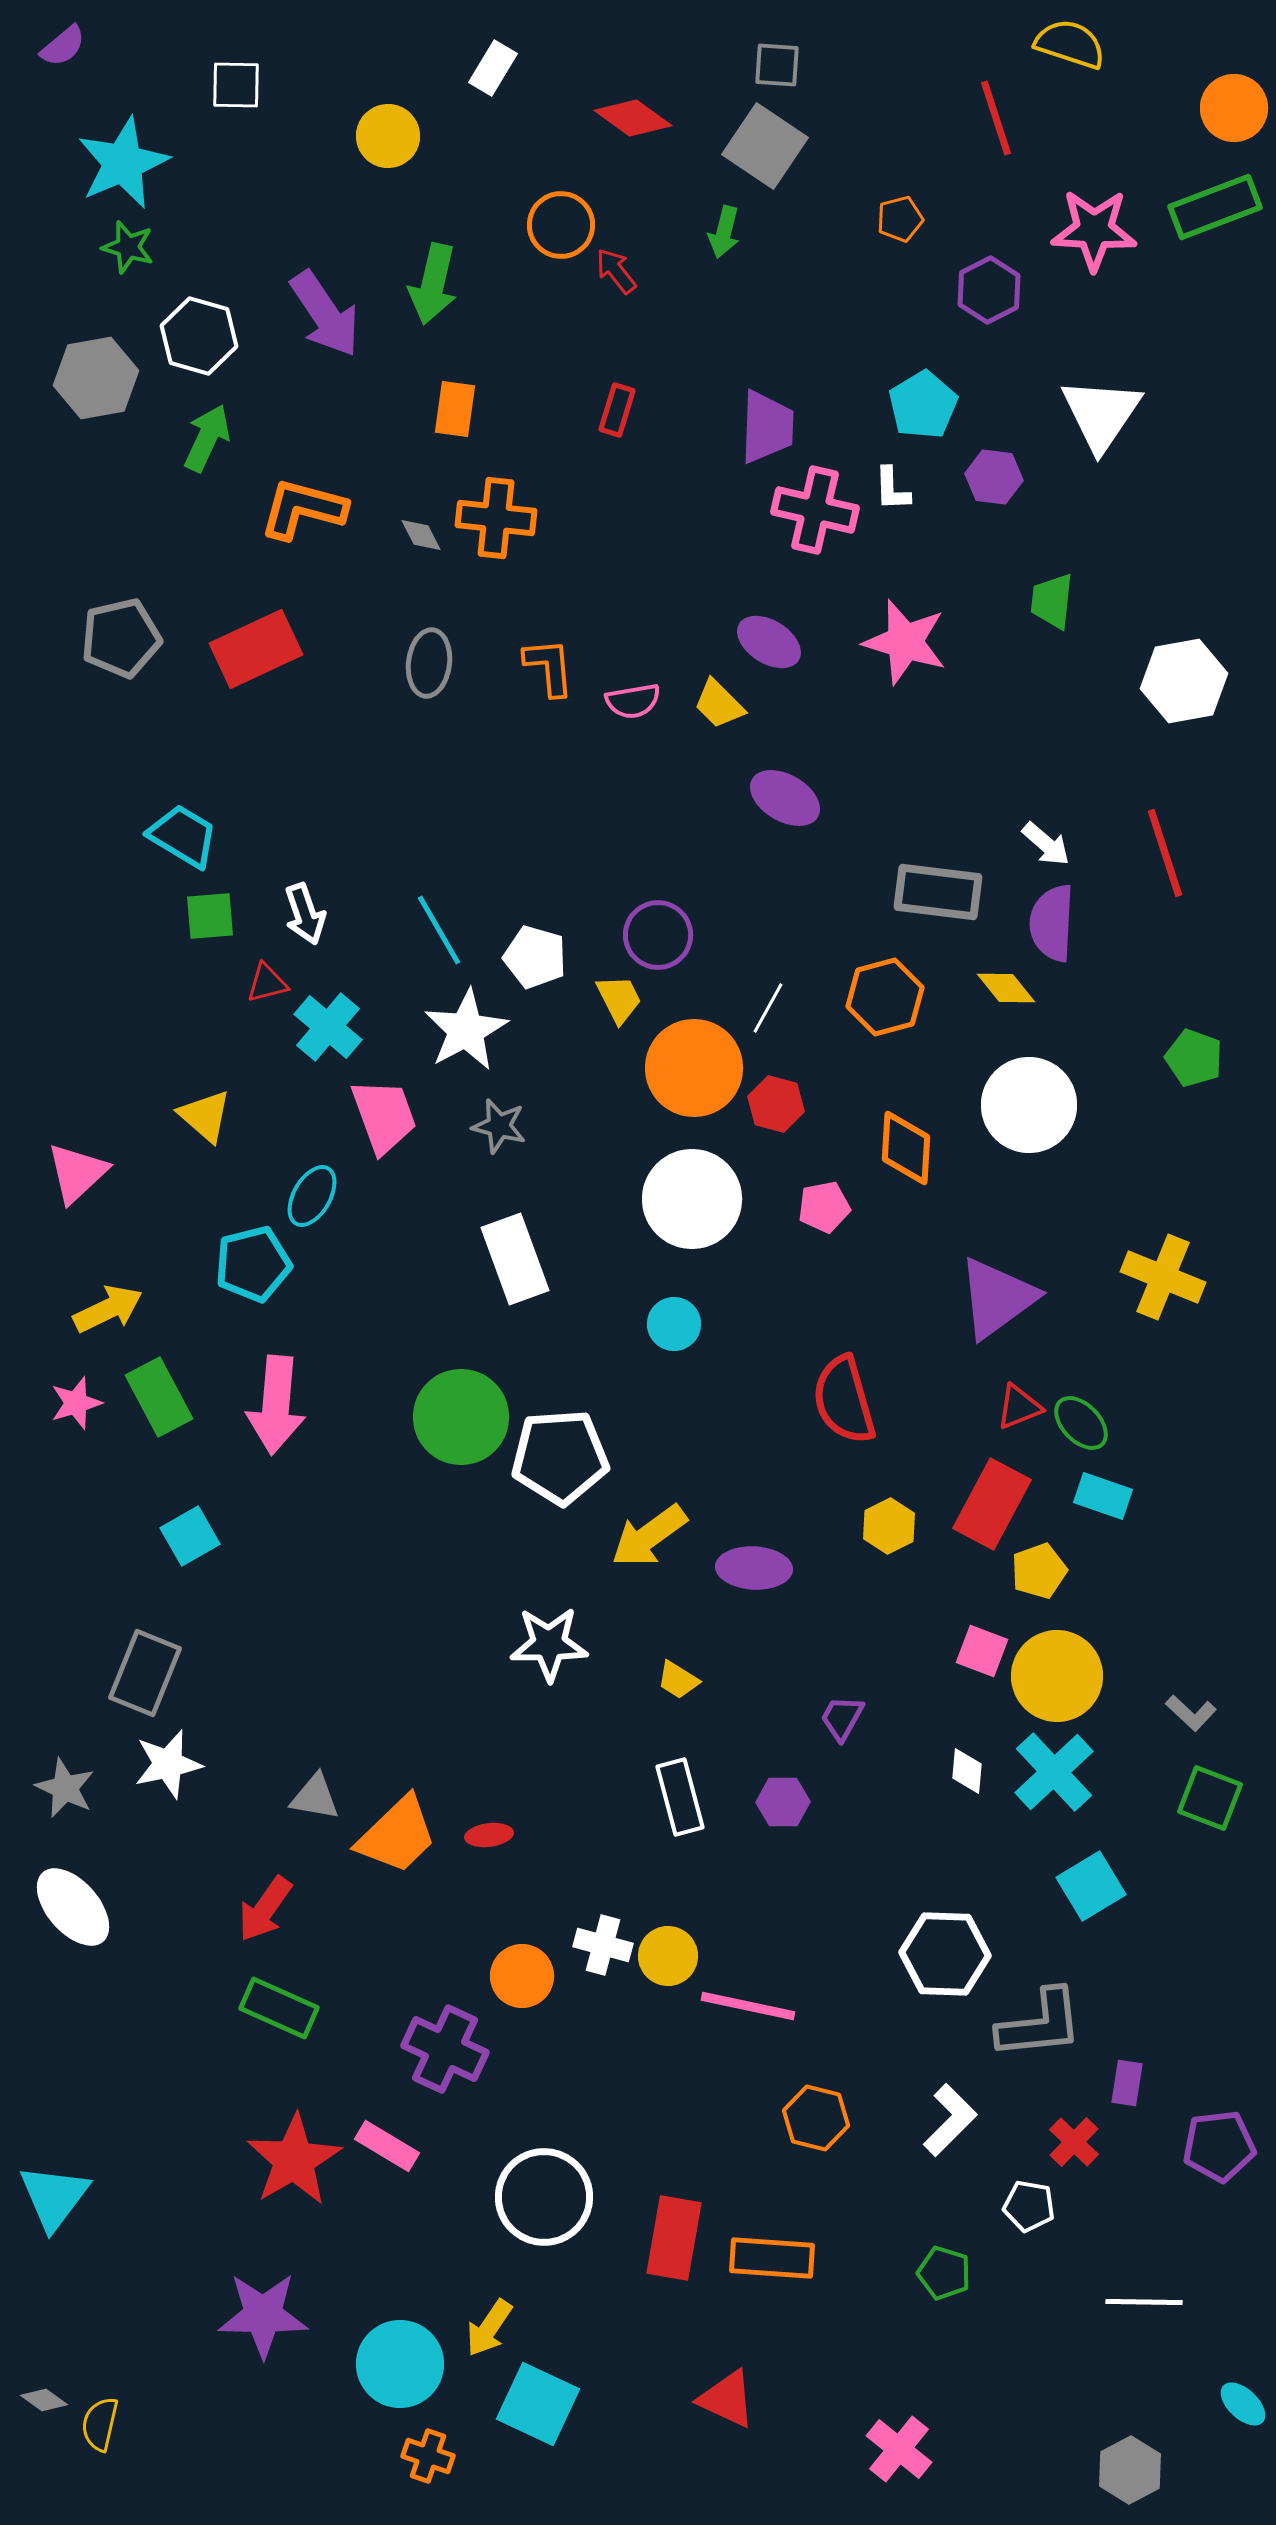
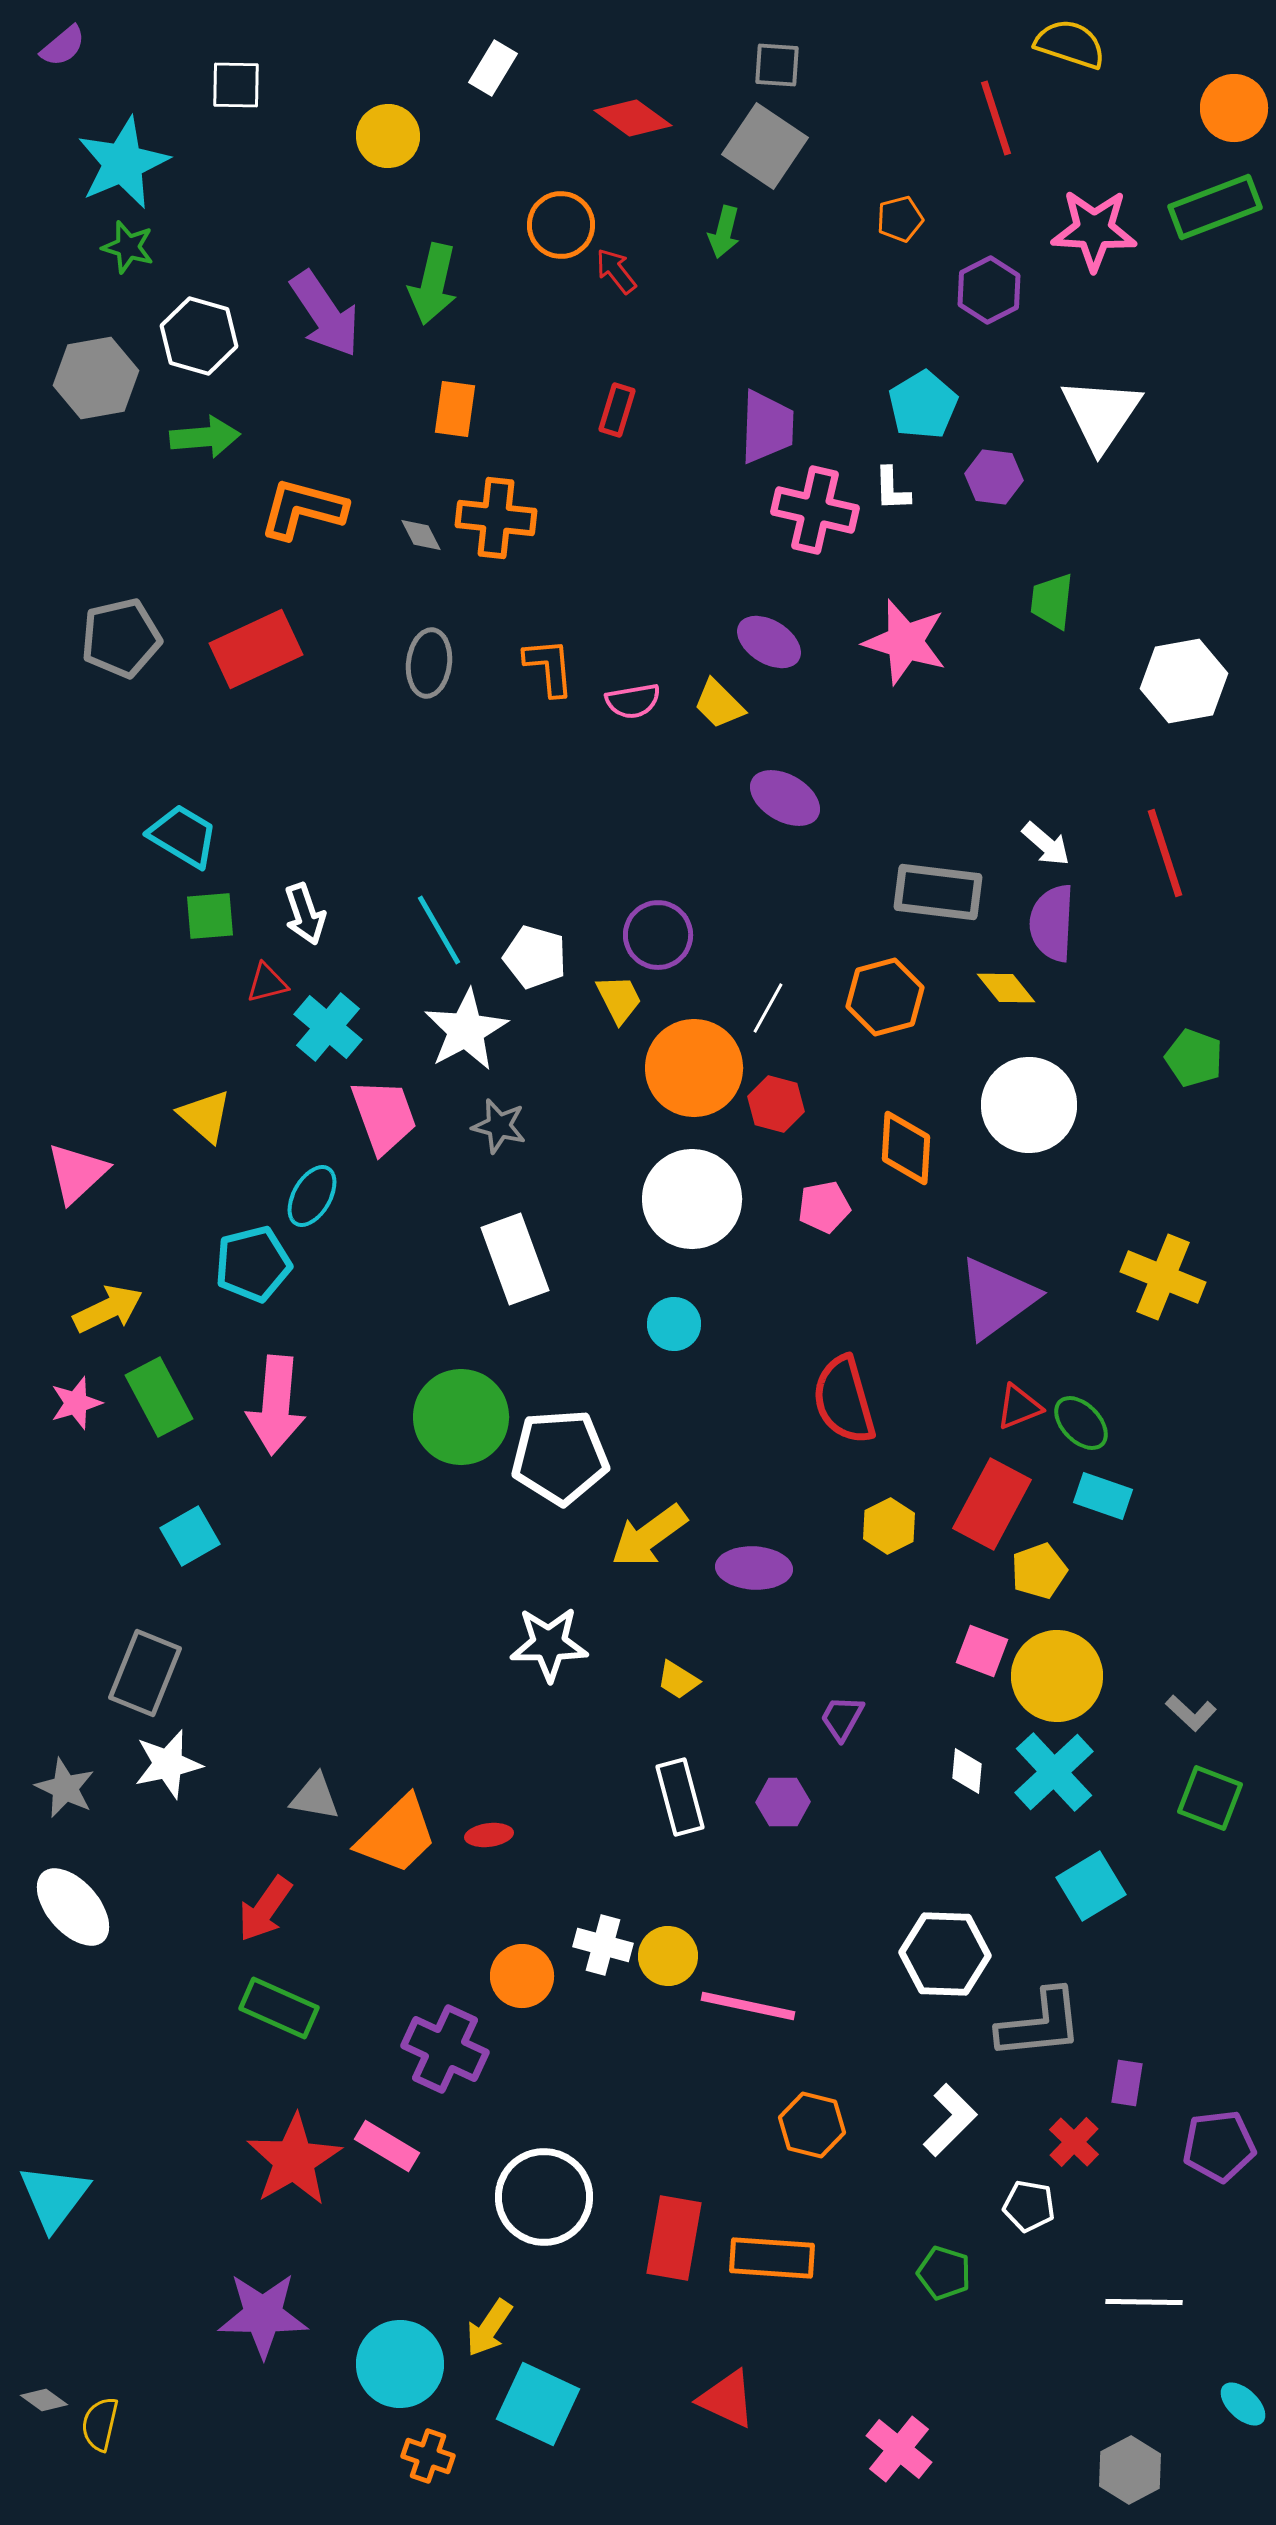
green arrow at (207, 438): moved 2 px left, 1 px up; rotated 60 degrees clockwise
orange hexagon at (816, 2118): moved 4 px left, 7 px down
